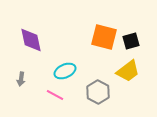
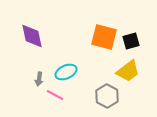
purple diamond: moved 1 px right, 4 px up
cyan ellipse: moved 1 px right, 1 px down
gray arrow: moved 18 px right
gray hexagon: moved 9 px right, 4 px down
